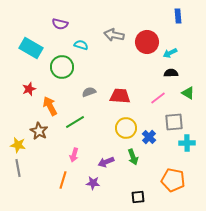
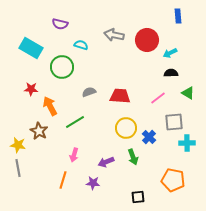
red circle: moved 2 px up
red star: moved 2 px right; rotated 24 degrees clockwise
